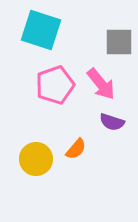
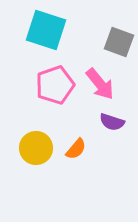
cyan square: moved 5 px right
gray square: rotated 20 degrees clockwise
pink arrow: moved 1 px left
yellow circle: moved 11 px up
